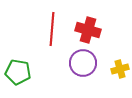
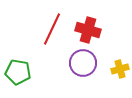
red line: rotated 20 degrees clockwise
